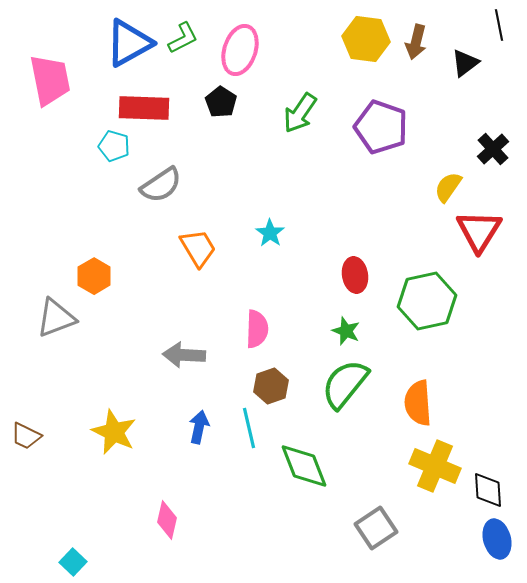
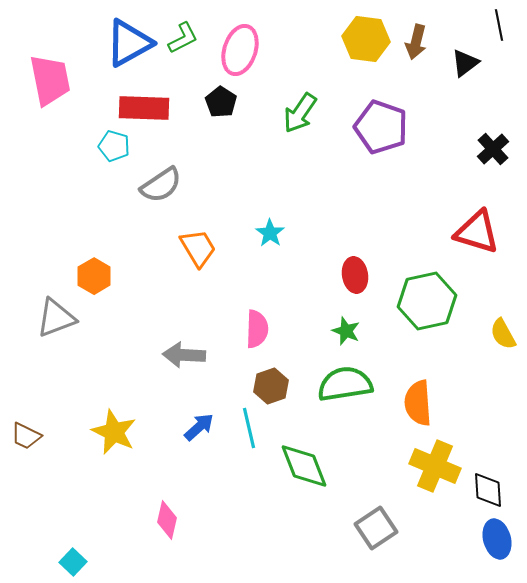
yellow semicircle: moved 55 px right, 147 px down; rotated 64 degrees counterclockwise
red triangle: moved 2 px left, 1 px down; rotated 45 degrees counterclockwise
green semicircle: rotated 42 degrees clockwise
blue arrow: rotated 36 degrees clockwise
